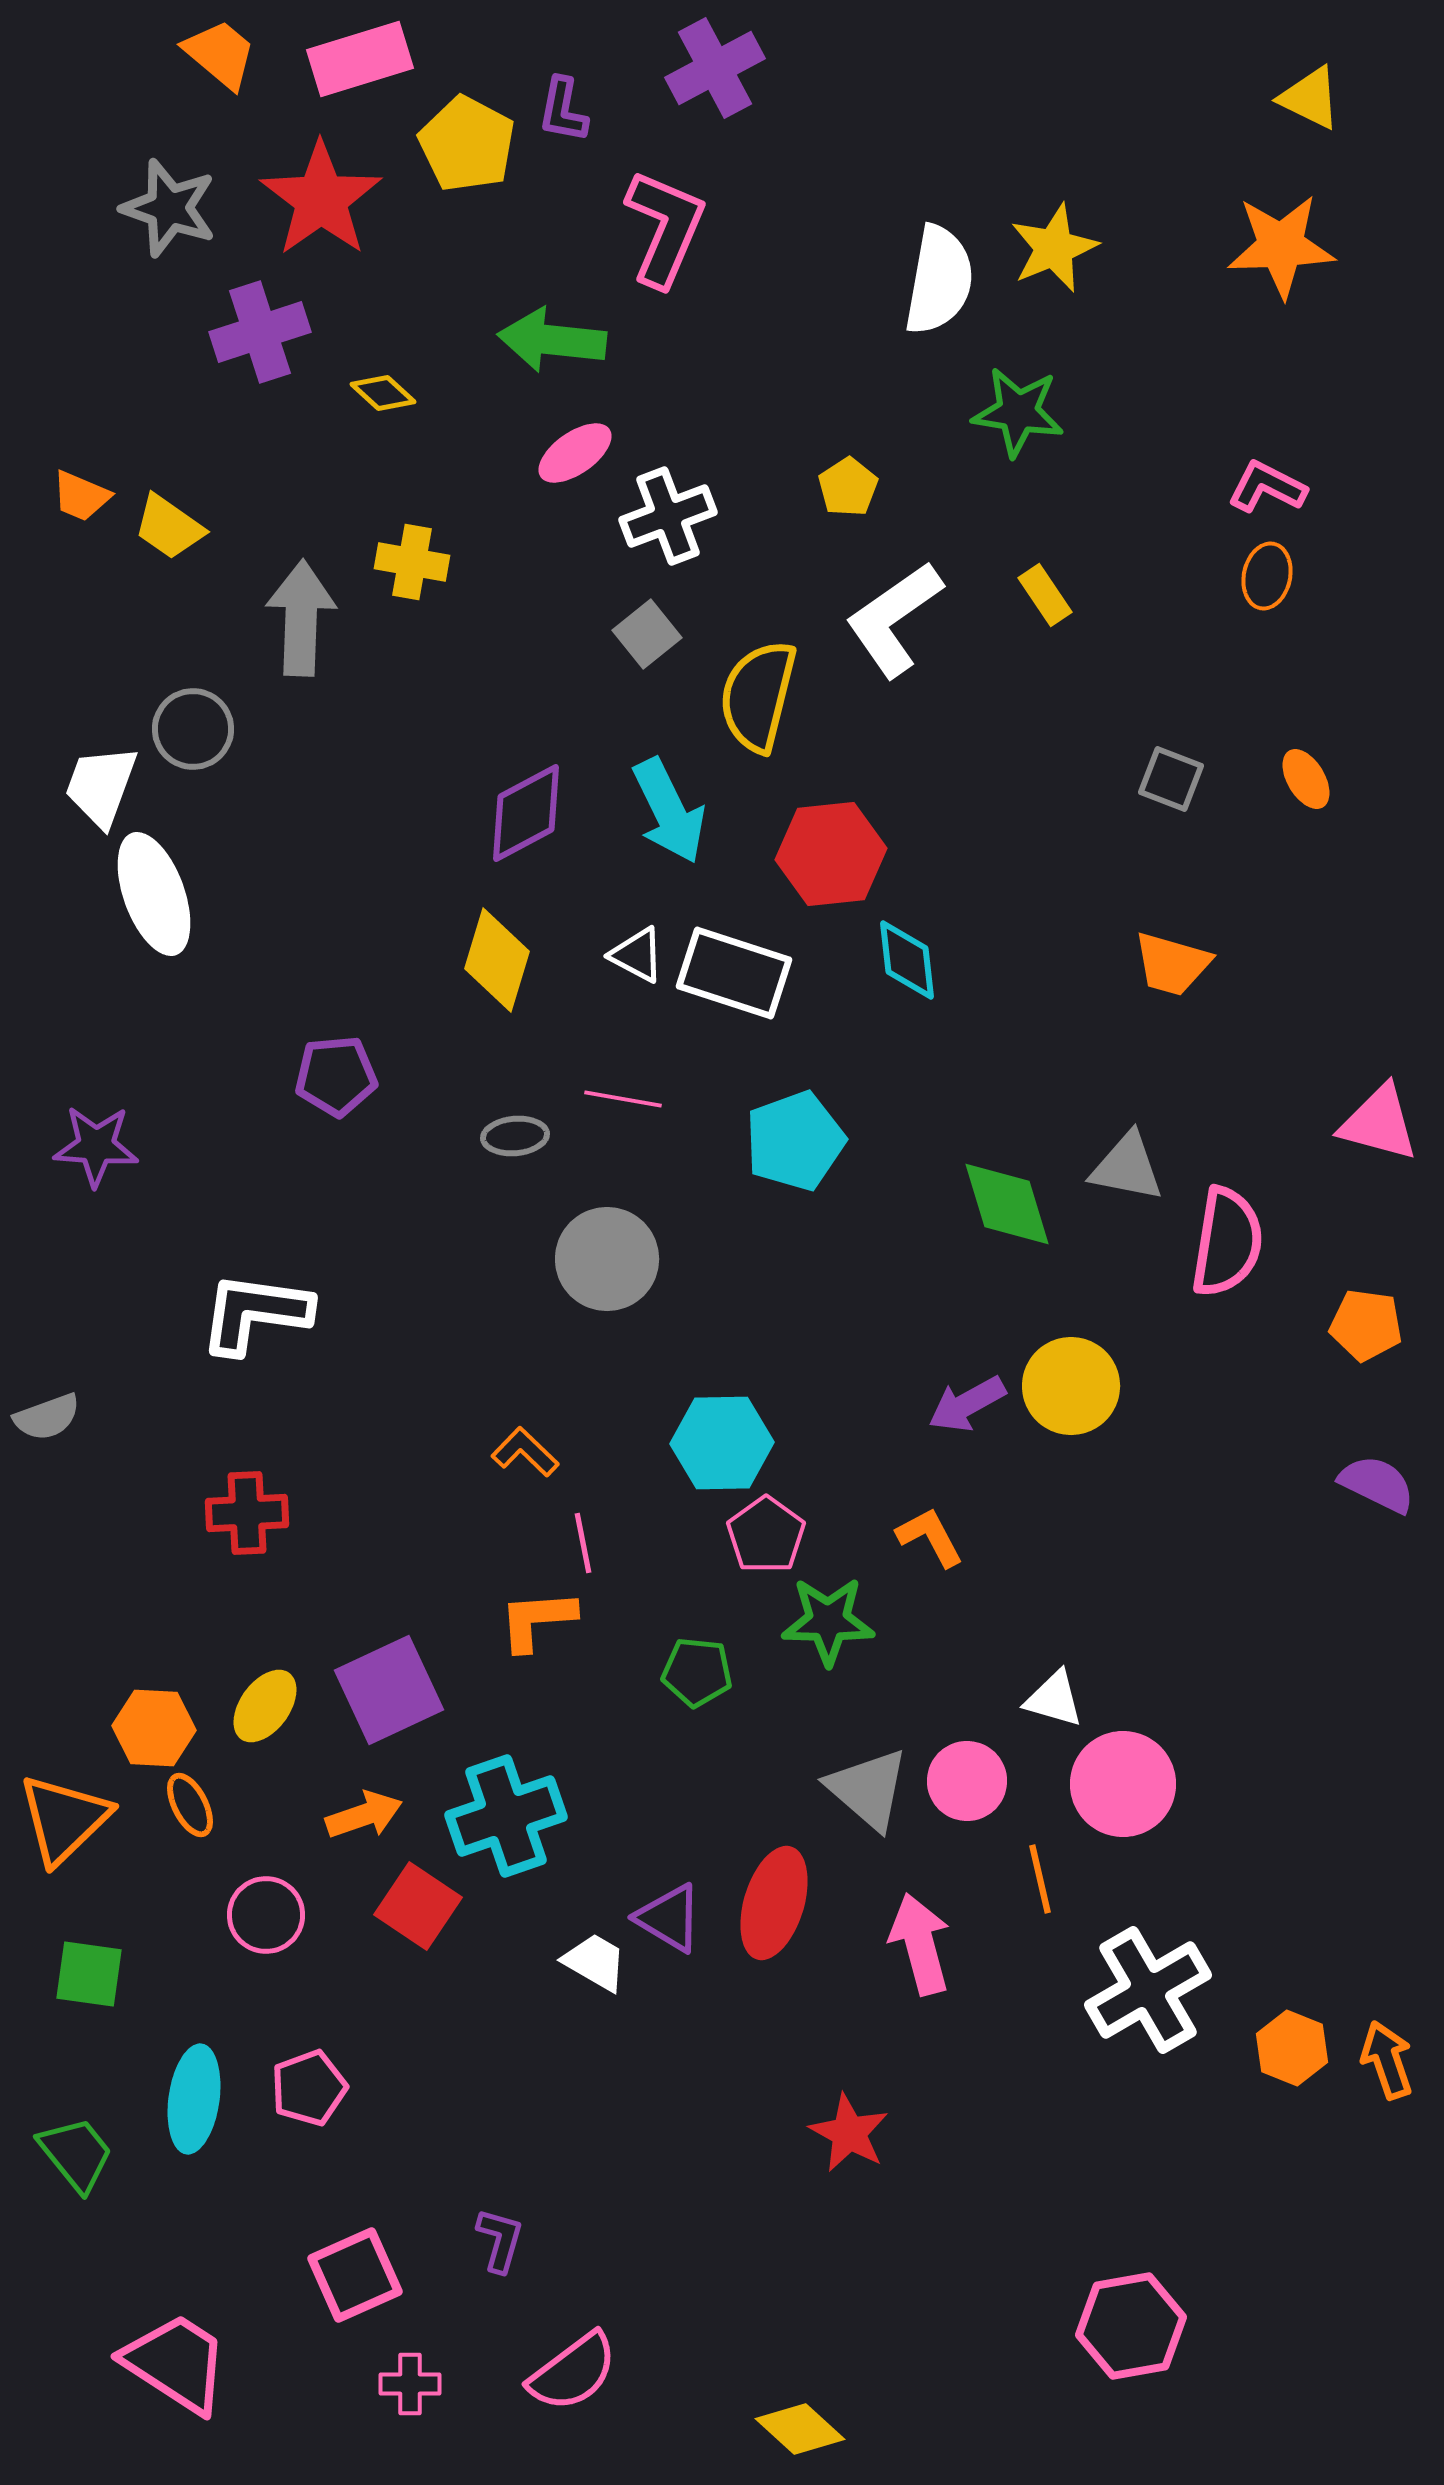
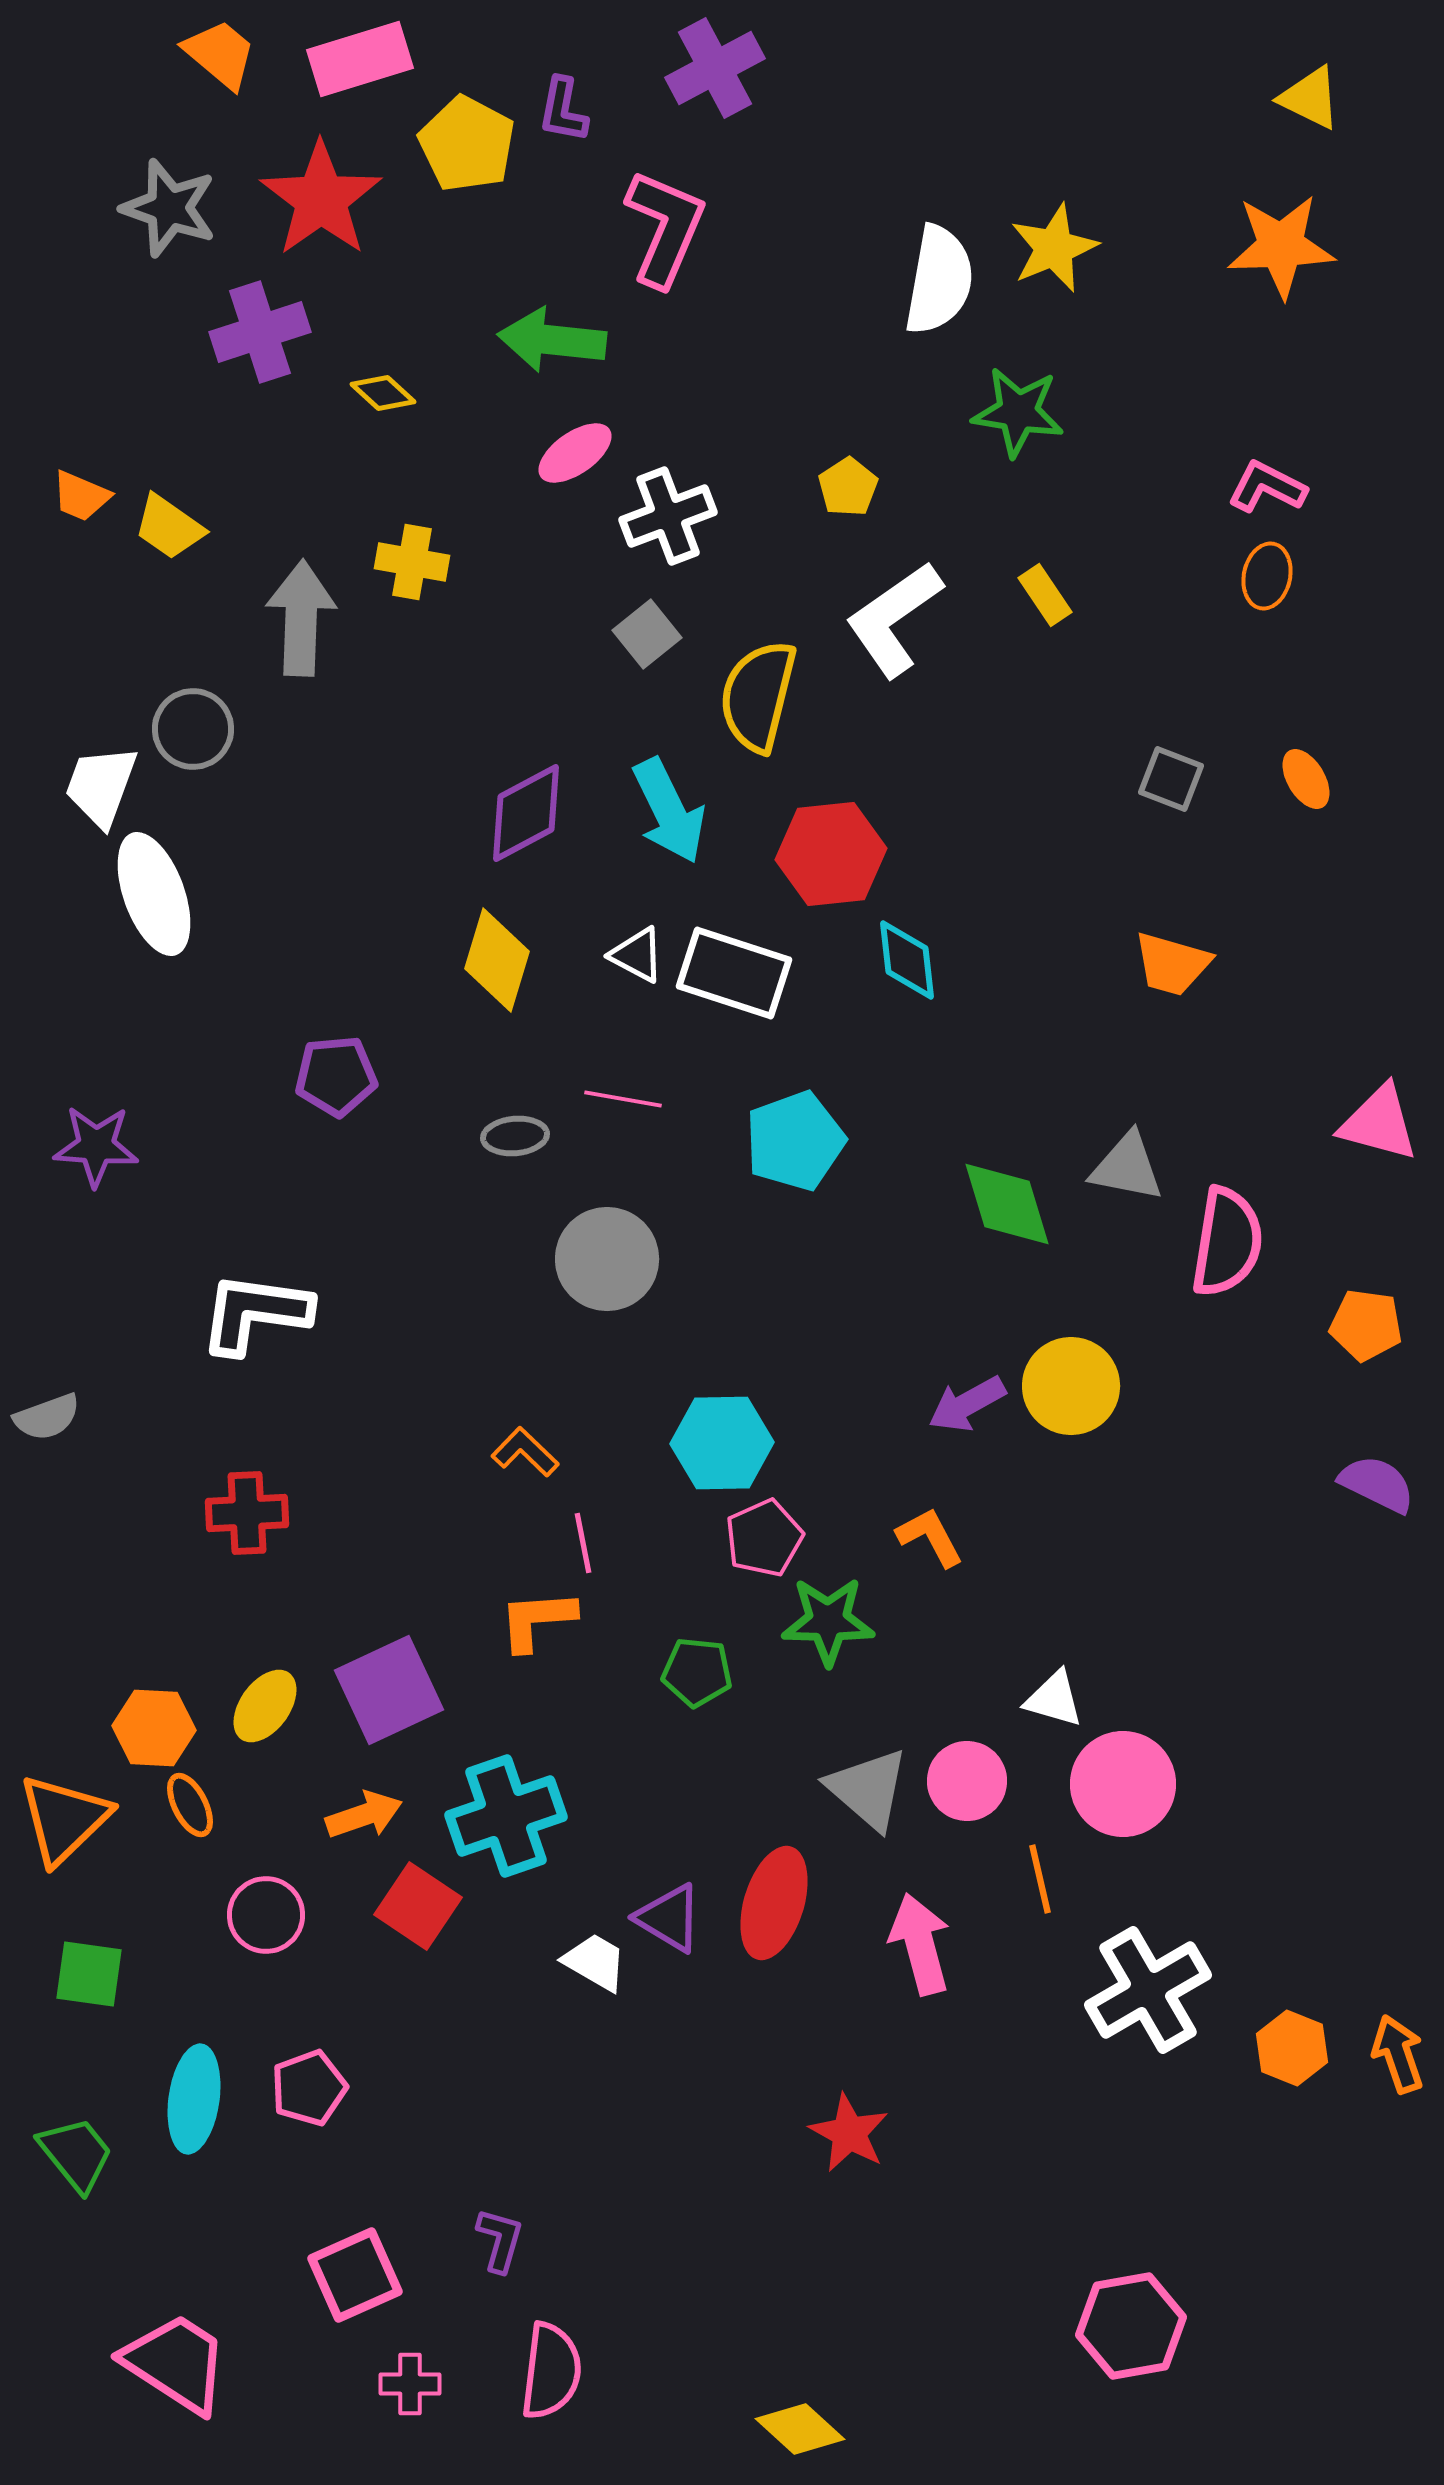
pink pentagon at (766, 1535): moved 2 px left, 3 px down; rotated 12 degrees clockwise
orange arrow at (1387, 2060): moved 11 px right, 6 px up
pink semicircle at (573, 2372): moved 22 px left, 1 px up; rotated 46 degrees counterclockwise
